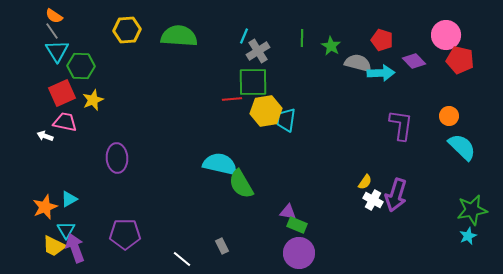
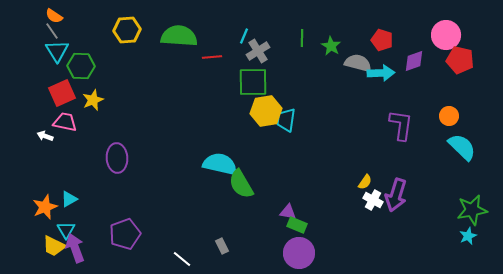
purple diamond at (414, 61): rotated 65 degrees counterclockwise
red line at (232, 99): moved 20 px left, 42 px up
purple pentagon at (125, 234): rotated 20 degrees counterclockwise
